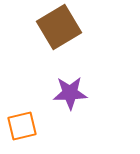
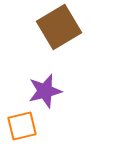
purple star: moved 25 px left, 2 px up; rotated 12 degrees counterclockwise
